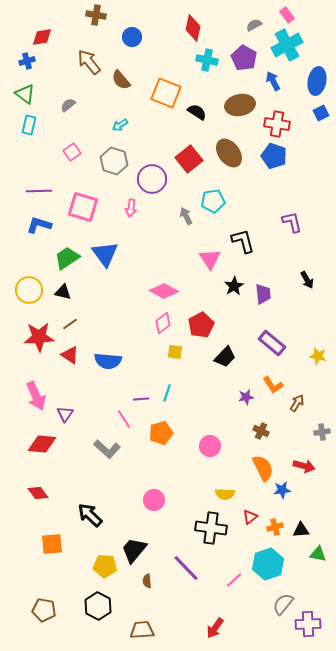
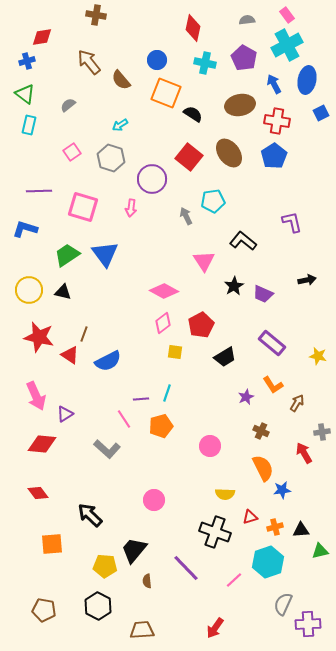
gray semicircle at (254, 25): moved 7 px left, 5 px up; rotated 21 degrees clockwise
blue circle at (132, 37): moved 25 px right, 23 px down
cyan cross at (207, 60): moved 2 px left, 3 px down
blue arrow at (273, 81): moved 1 px right, 3 px down
blue ellipse at (317, 81): moved 10 px left, 1 px up
black semicircle at (197, 112): moved 4 px left, 2 px down
red cross at (277, 124): moved 3 px up
blue pentagon at (274, 156): rotated 20 degrees clockwise
red square at (189, 159): moved 2 px up; rotated 12 degrees counterclockwise
gray hexagon at (114, 161): moved 3 px left, 3 px up
blue L-shape at (39, 225): moved 14 px left, 4 px down
black L-shape at (243, 241): rotated 36 degrees counterclockwise
green trapezoid at (67, 258): moved 3 px up
pink triangle at (210, 259): moved 6 px left, 2 px down
black arrow at (307, 280): rotated 72 degrees counterclockwise
purple trapezoid at (263, 294): rotated 120 degrees clockwise
brown line at (70, 324): moved 14 px right, 10 px down; rotated 35 degrees counterclockwise
red star at (39, 337): rotated 16 degrees clockwise
black trapezoid at (225, 357): rotated 15 degrees clockwise
blue semicircle at (108, 361): rotated 32 degrees counterclockwise
purple star at (246, 397): rotated 14 degrees counterclockwise
purple triangle at (65, 414): rotated 24 degrees clockwise
orange pentagon at (161, 433): moved 7 px up
red arrow at (304, 466): moved 13 px up; rotated 135 degrees counterclockwise
red triangle at (250, 517): rotated 21 degrees clockwise
black cross at (211, 528): moved 4 px right, 4 px down; rotated 12 degrees clockwise
green triangle at (318, 554): moved 2 px right, 3 px up; rotated 24 degrees counterclockwise
cyan hexagon at (268, 564): moved 2 px up
gray semicircle at (283, 604): rotated 15 degrees counterclockwise
